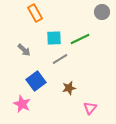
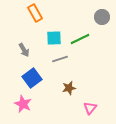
gray circle: moved 5 px down
gray arrow: rotated 16 degrees clockwise
gray line: rotated 14 degrees clockwise
blue square: moved 4 px left, 3 px up
pink star: moved 1 px right
